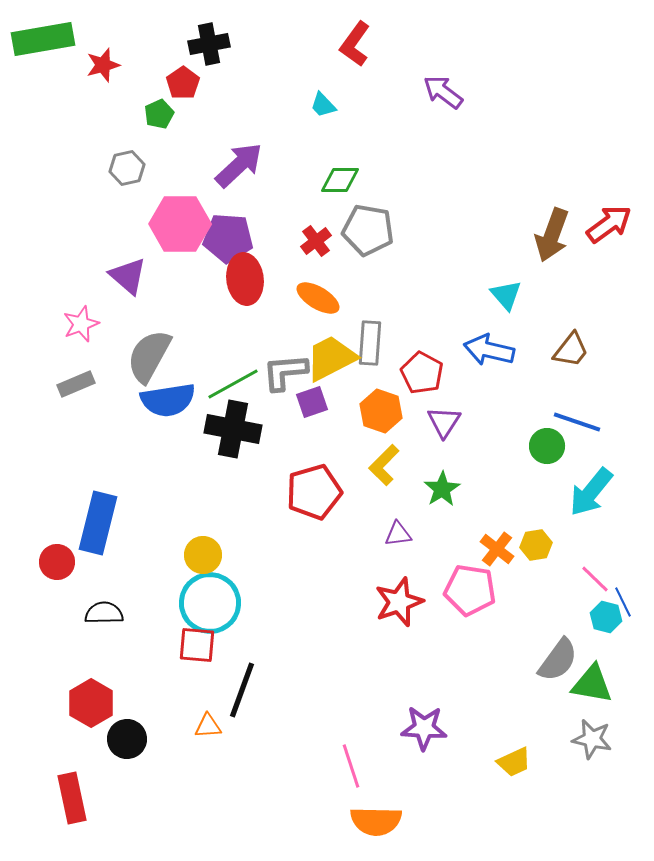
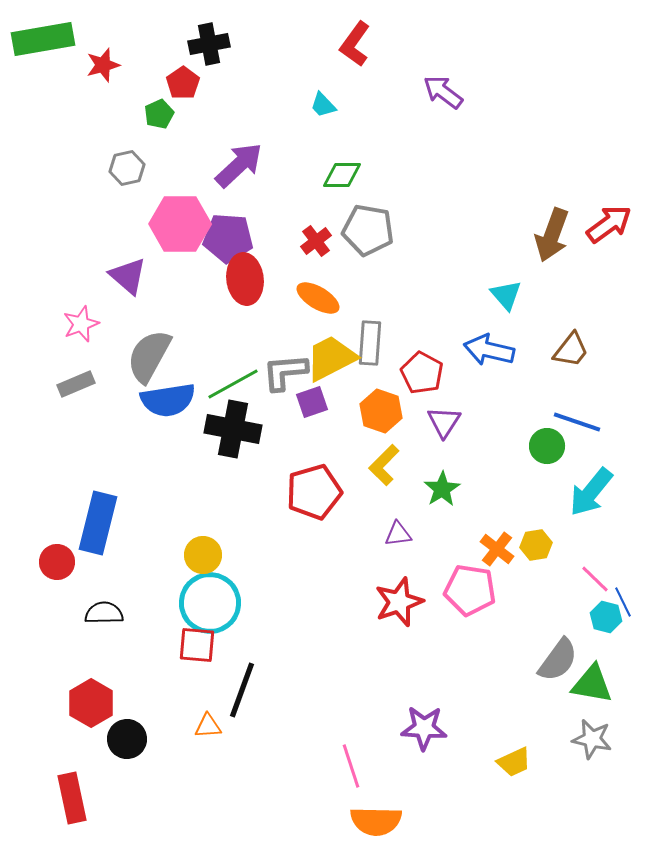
green diamond at (340, 180): moved 2 px right, 5 px up
